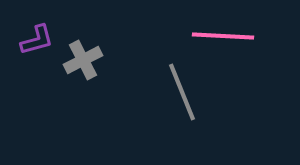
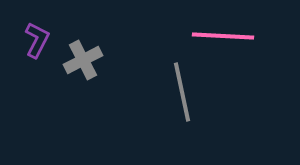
purple L-shape: rotated 48 degrees counterclockwise
gray line: rotated 10 degrees clockwise
